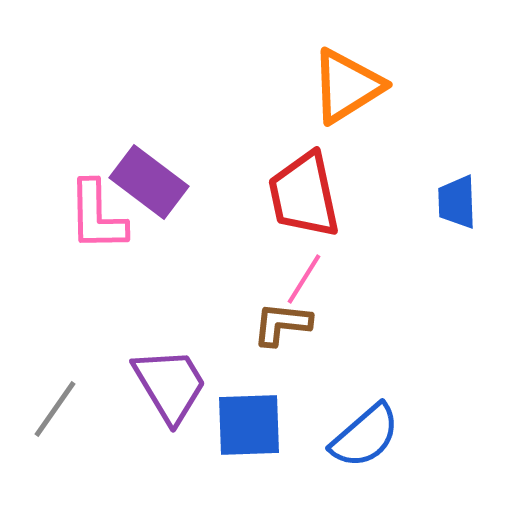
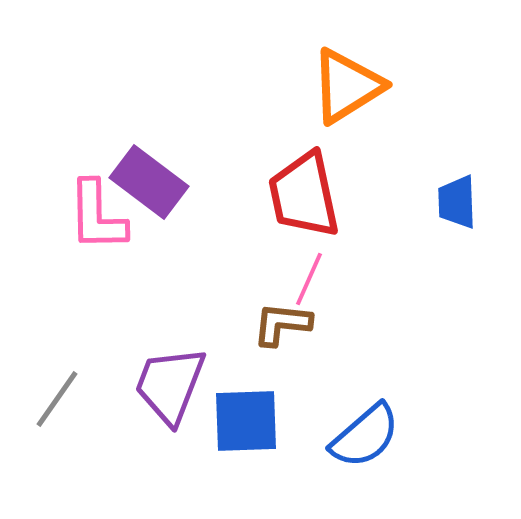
pink line: moved 5 px right; rotated 8 degrees counterclockwise
purple trapezoid: rotated 128 degrees counterclockwise
gray line: moved 2 px right, 10 px up
blue square: moved 3 px left, 4 px up
